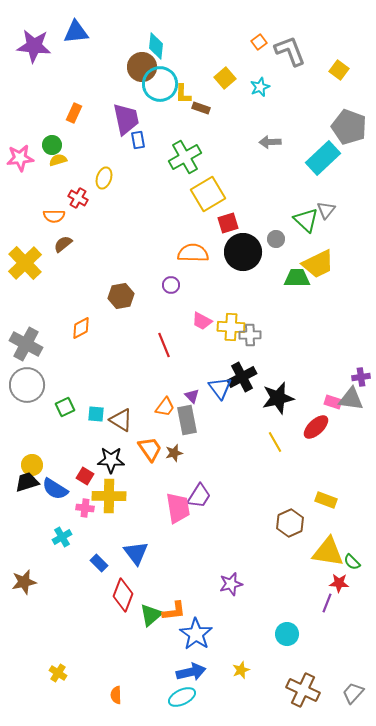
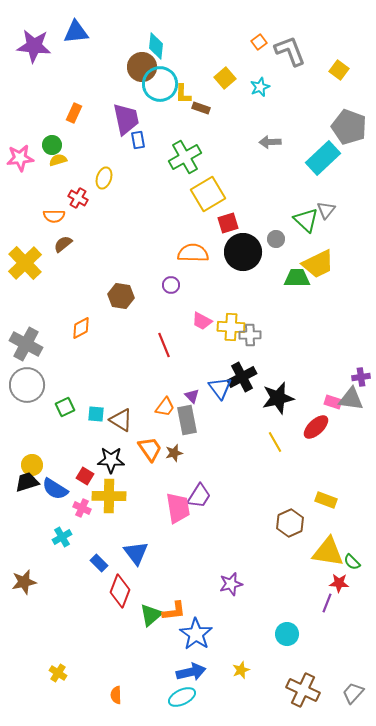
brown hexagon at (121, 296): rotated 20 degrees clockwise
pink cross at (85, 508): moved 3 px left; rotated 18 degrees clockwise
red diamond at (123, 595): moved 3 px left, 4 px up
